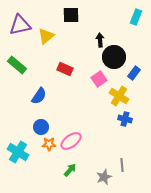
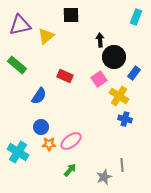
red rectangle: moved 7 px down
